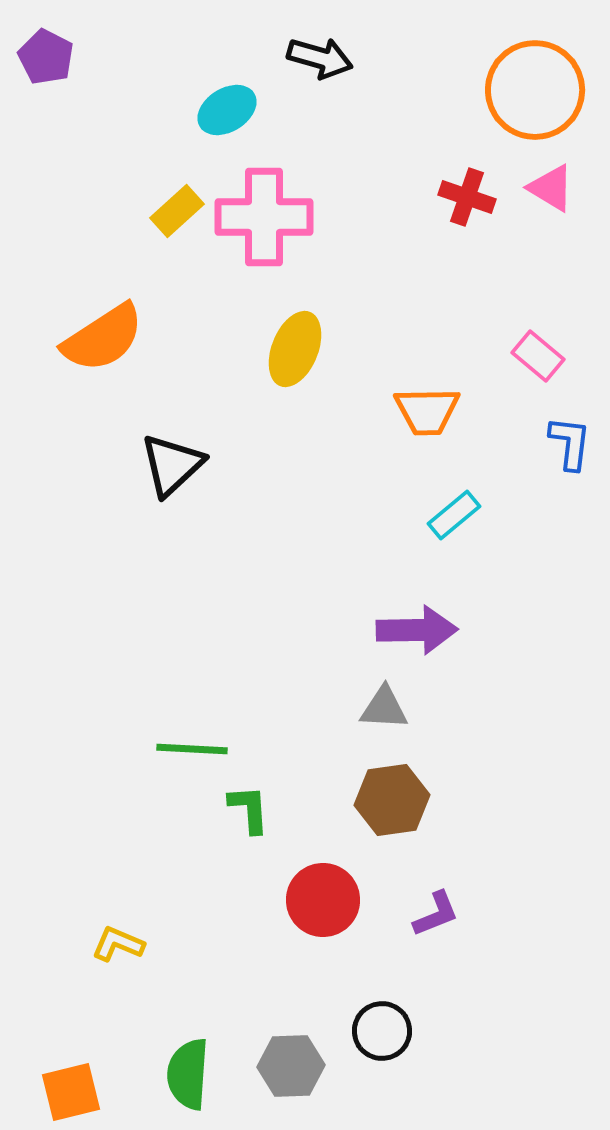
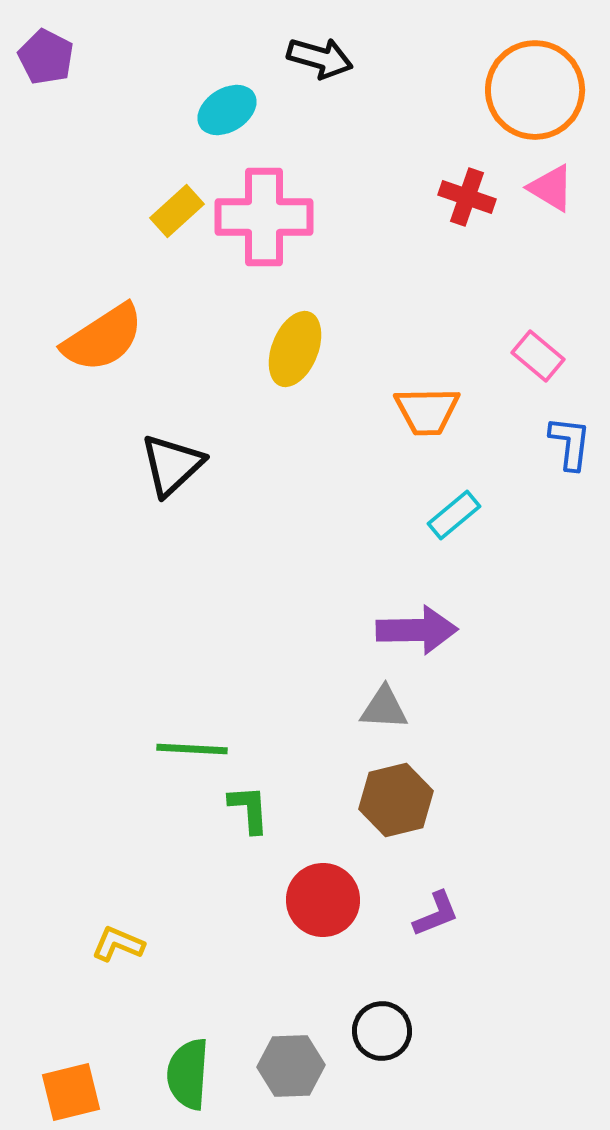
brown hexagon: moved 4 px right; rotated 6 degrees counterclockwise
